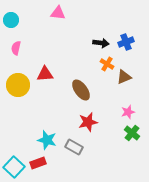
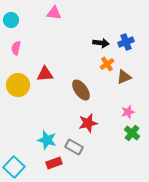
pink triangle: moved 4 px left
orange cross: rotated 24 degrees clockwise
red star: moved 1 px down
red rectangle: moved 16 px right
